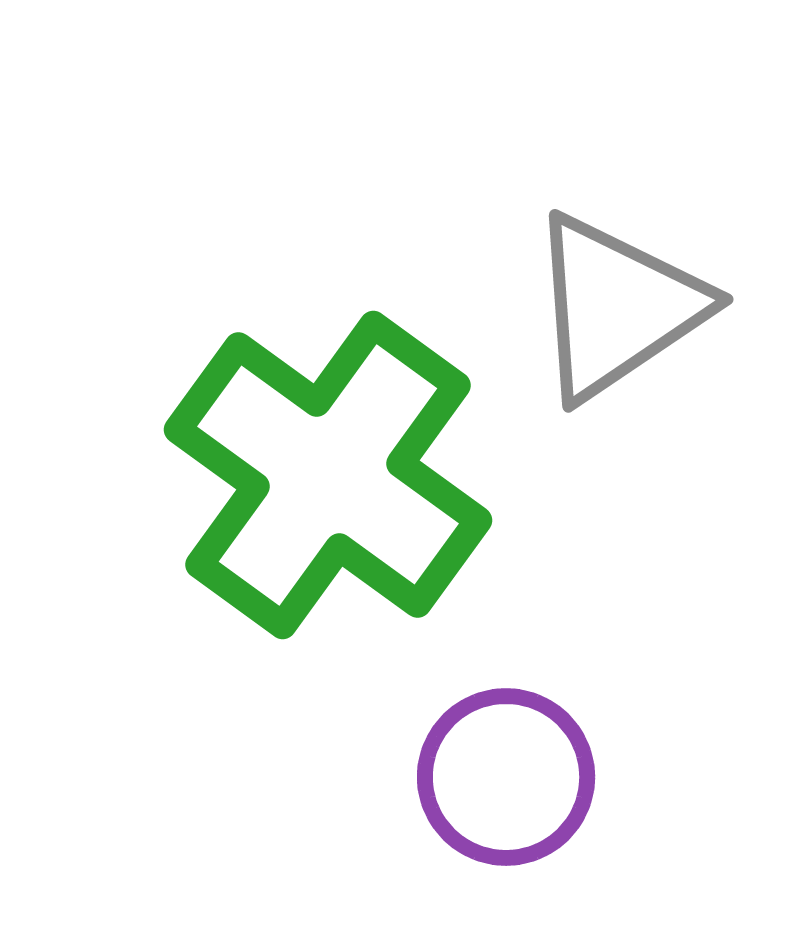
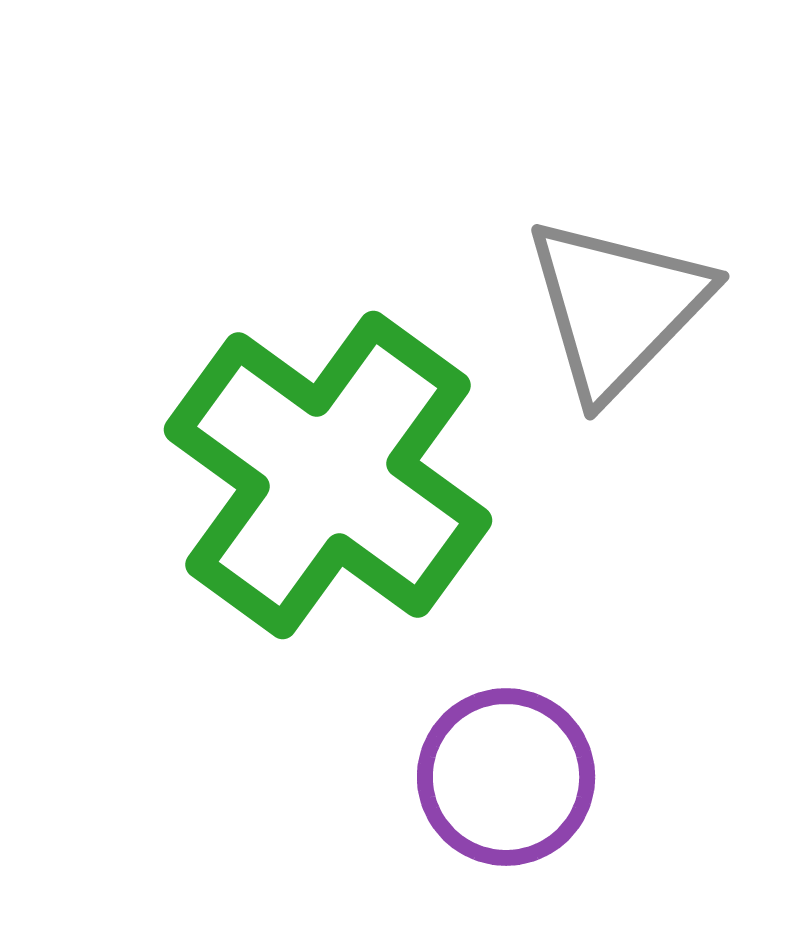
gray triangle: rotated 12 degrees counterclockwise
